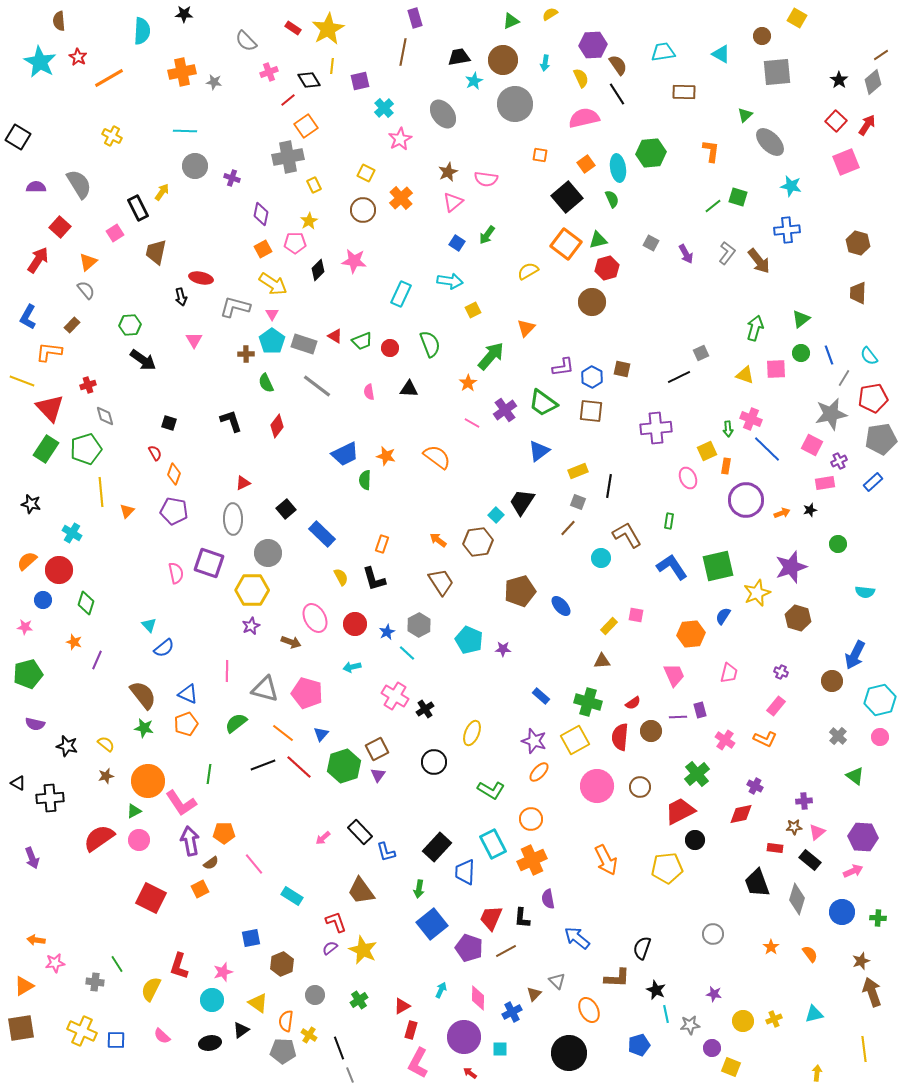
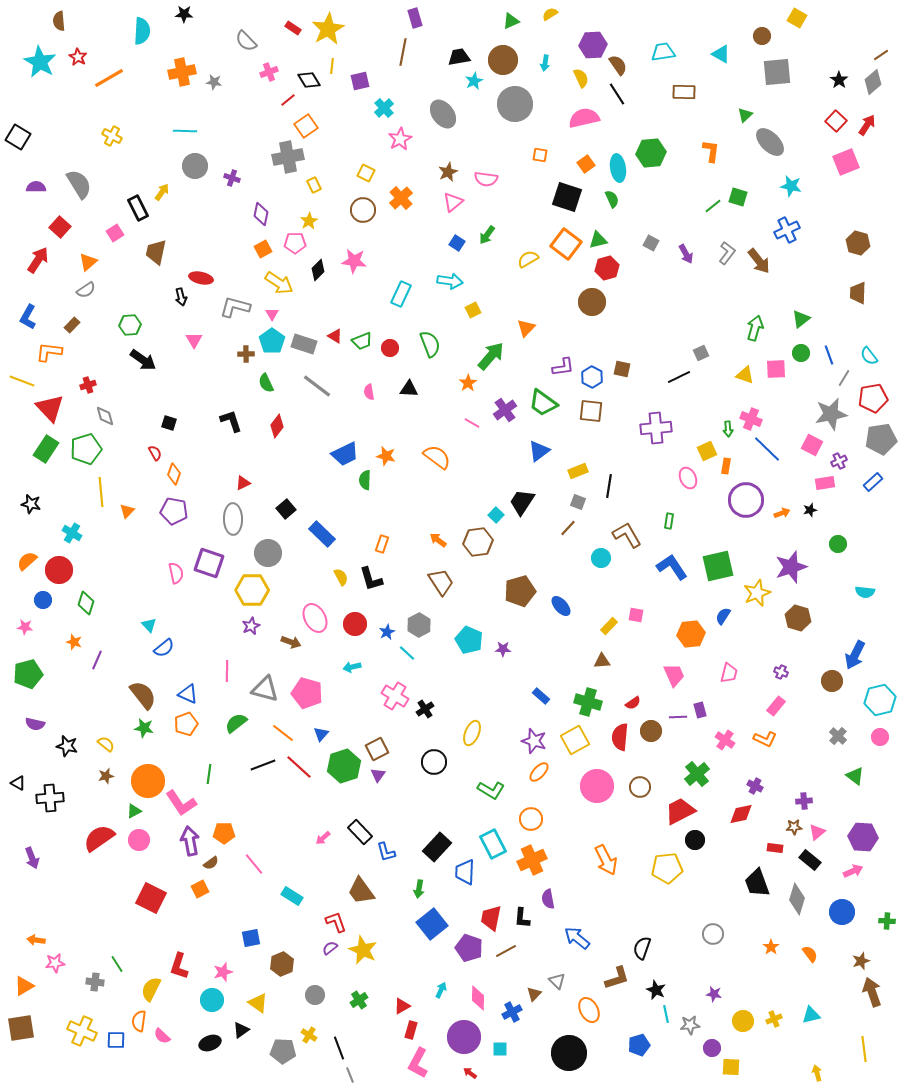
black square at (567, 197): rotated 32 degrees counterclockwise
blue cross at (787, 230): rotated 20 degrees counterclockwise
yellow semicircle at (528, 271): moved 12 px up
yellow arrow at (273, 284): moved 6 px right, 1 px up
gray semicircle at (86, 290): rotated 96 degrees clockwise
black L-shape at (374, 579): moved 3 px left
red trapezoid at (491, 918): rotated 12 degrees counterclockwise
green cross at (878, 918): moved 9 px right, 3 px down
brown L-shape at (617, 978): rotated 20 degrees counterclockwise
cyan triangle at (814, 1014): moved 3 px left, 1 px down
orange semicircle at (286, 1021): moved 147 px left
black ellipse at (210, 1043): rotated 10 degrees counterclockwise
yellow square at (731, 1067): rotated 18 degrees counterclockwise
yellow arrow at (817, 1073): rotated 21 degrees counterclockwise
